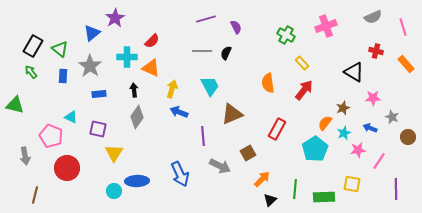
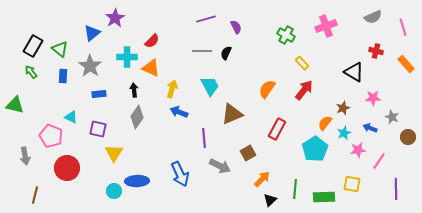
orange semicircle at (268, 83): moved 1 px left, 6 px down; rotated 42 degrees clockwise
purple line at (203, 136): moved 1 px right, 2 px down
